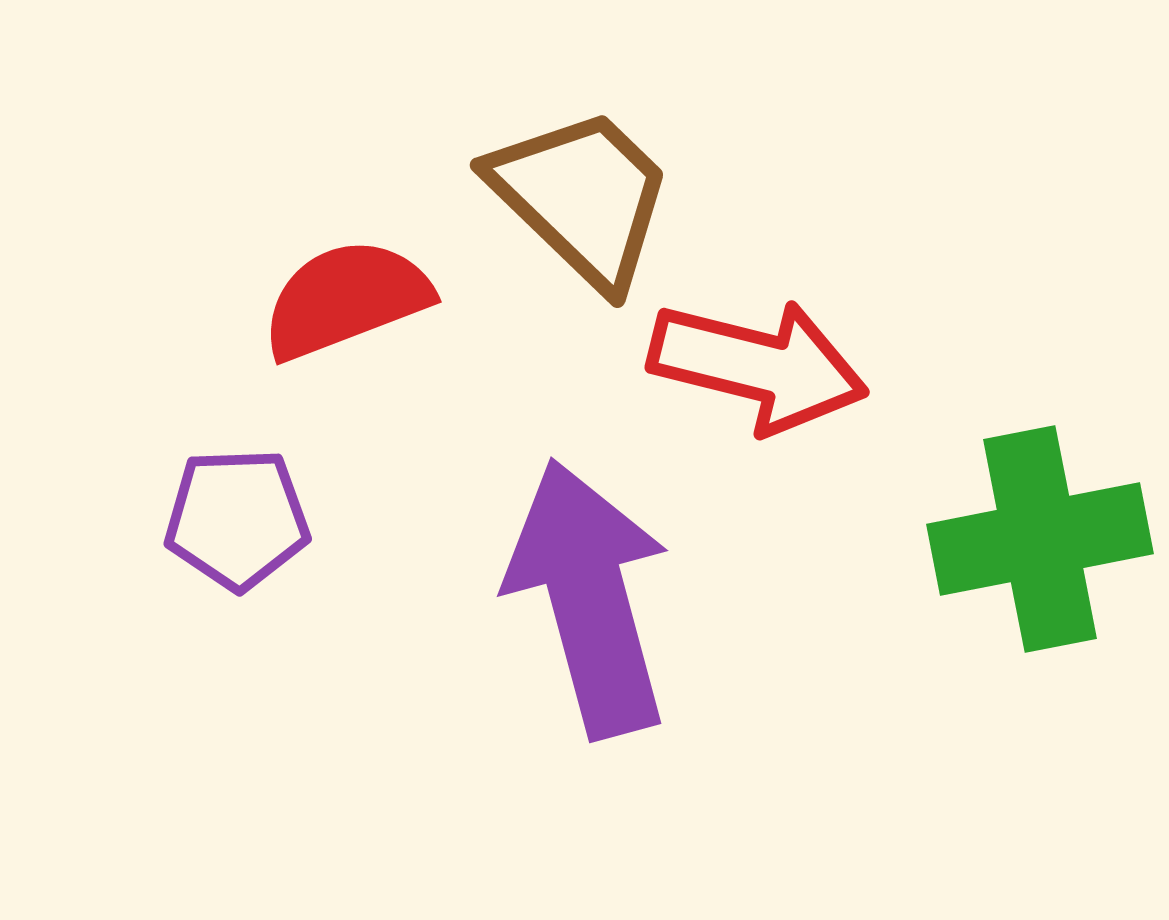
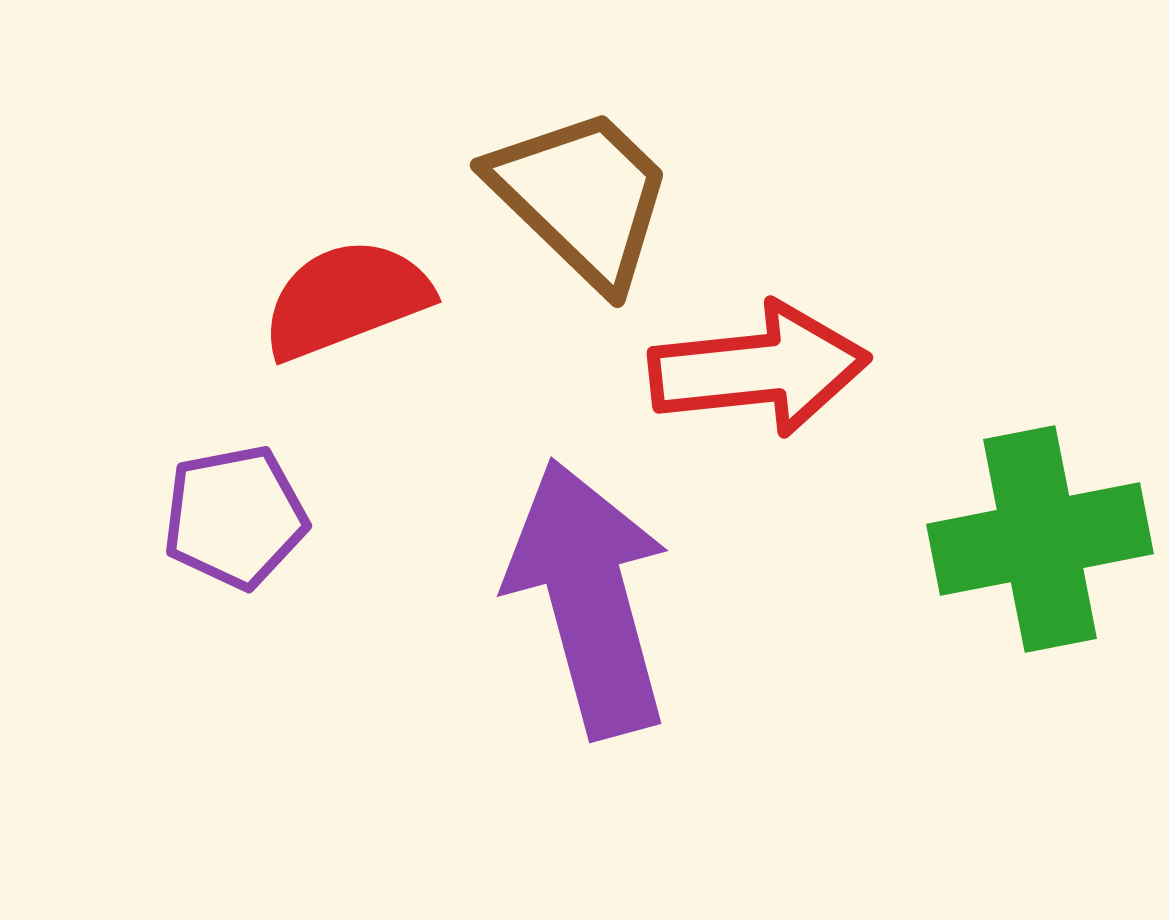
red arrow: moved 1 px right, 3 px down; rotated 20 degrees counterclockwise
purple pentagon: moved 2 px left, 2 px up; rotated 9 degrees counterclockwise
